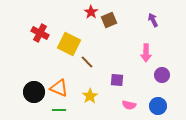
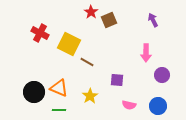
brown line: rotated 16 degrees counterclockwise
